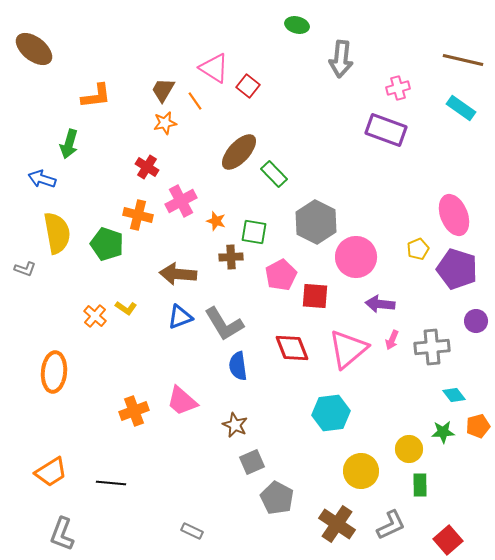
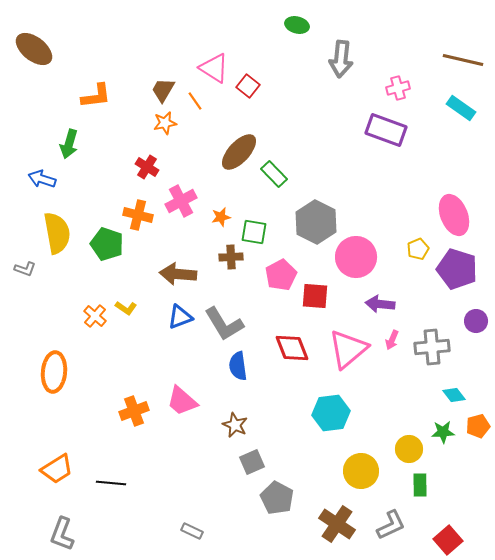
orange star at (216, 221): moved 5 px right, 4 px up; rotated 30 degrees counterclockwise
orange trapezoid at (51, 472): moved 6 px right, 3 px up
